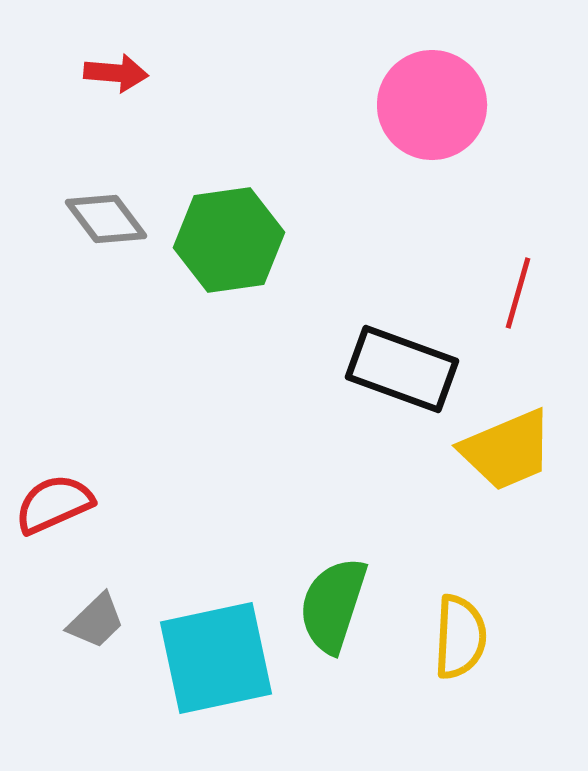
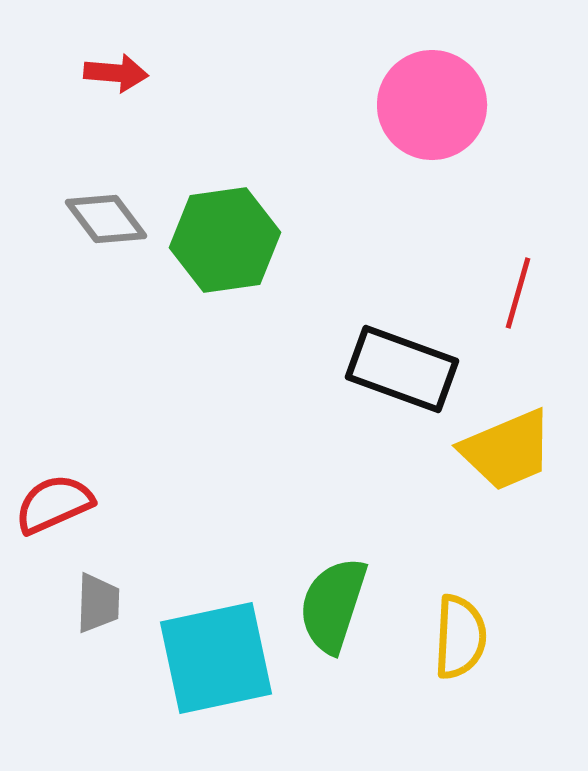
green hexagon: moved 4 px left
gray trapezoid: moved 2 px right, 18 px up; rotated 44 degrees counterclockwise
